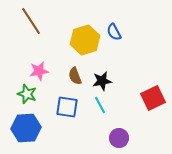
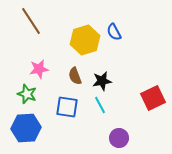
pink star: moved 2 px up
